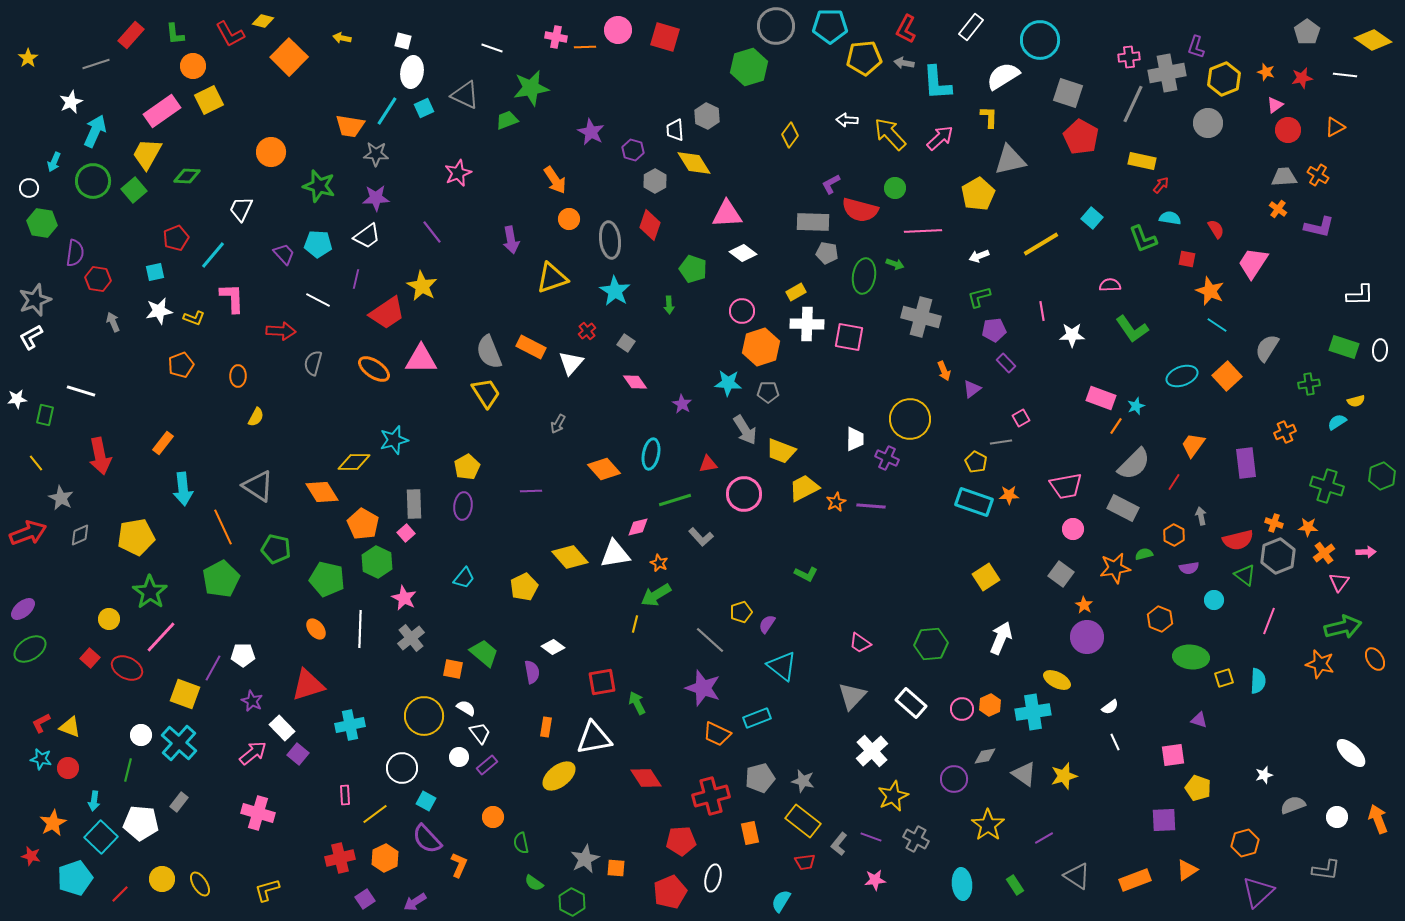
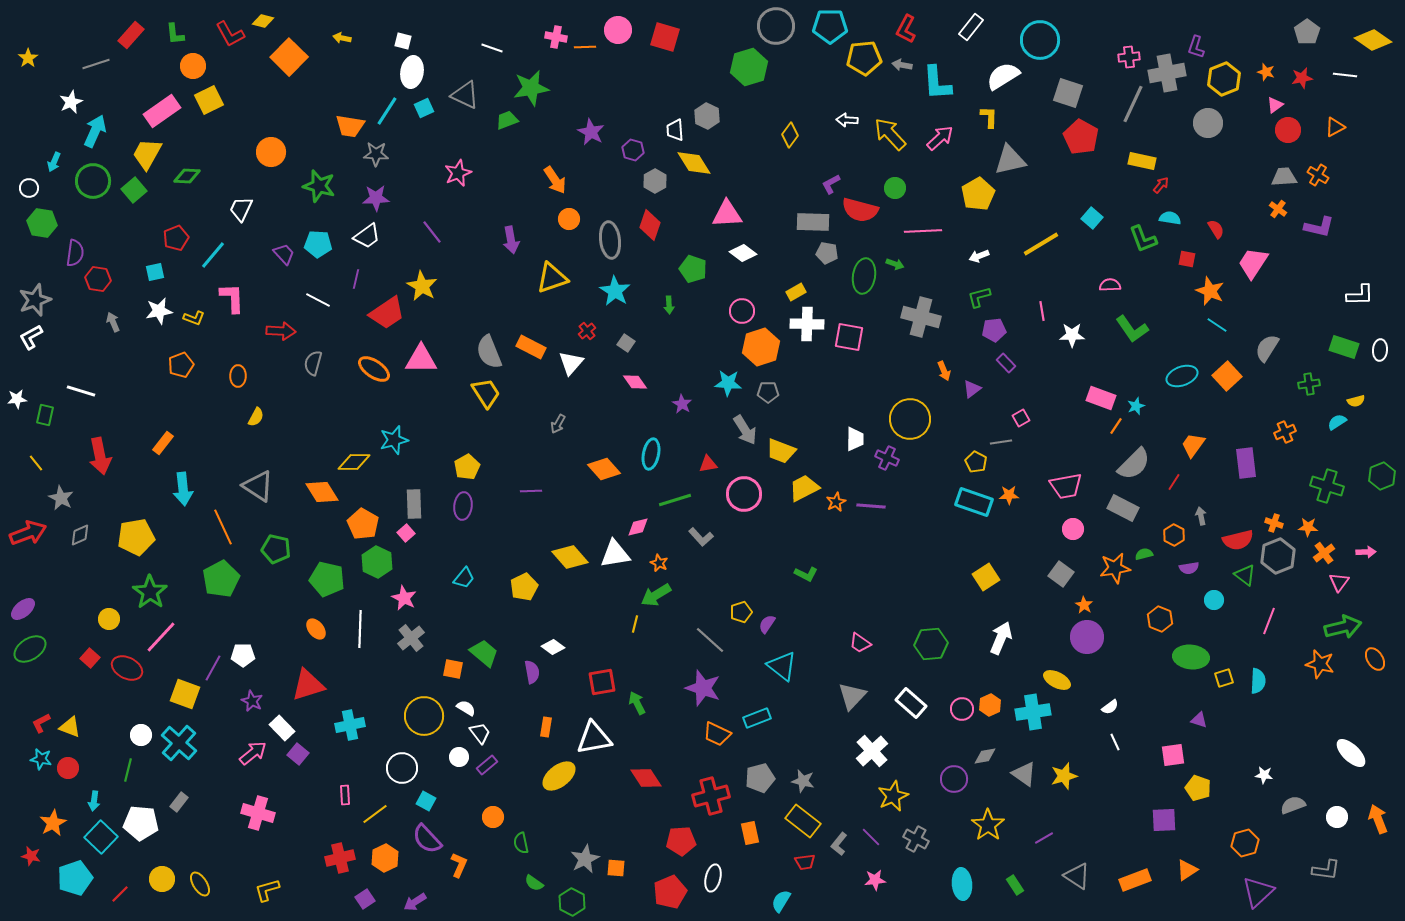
gray arrow at (904, 63): moved 2 px left, 2 px down
white star at (1264, 775): rotated 24 degrees clockwise
purple line at (871, 837): rotated 25 degrees clockwise
